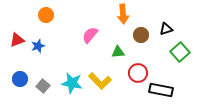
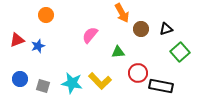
orange arrow: moved 1 px left, 1 px up; rotated 24 degrees counterclockwise
brown circle: moved 6 px up
gray square: rotated 24 degrees counterclockwise
black rectangle: moved 4 px up
